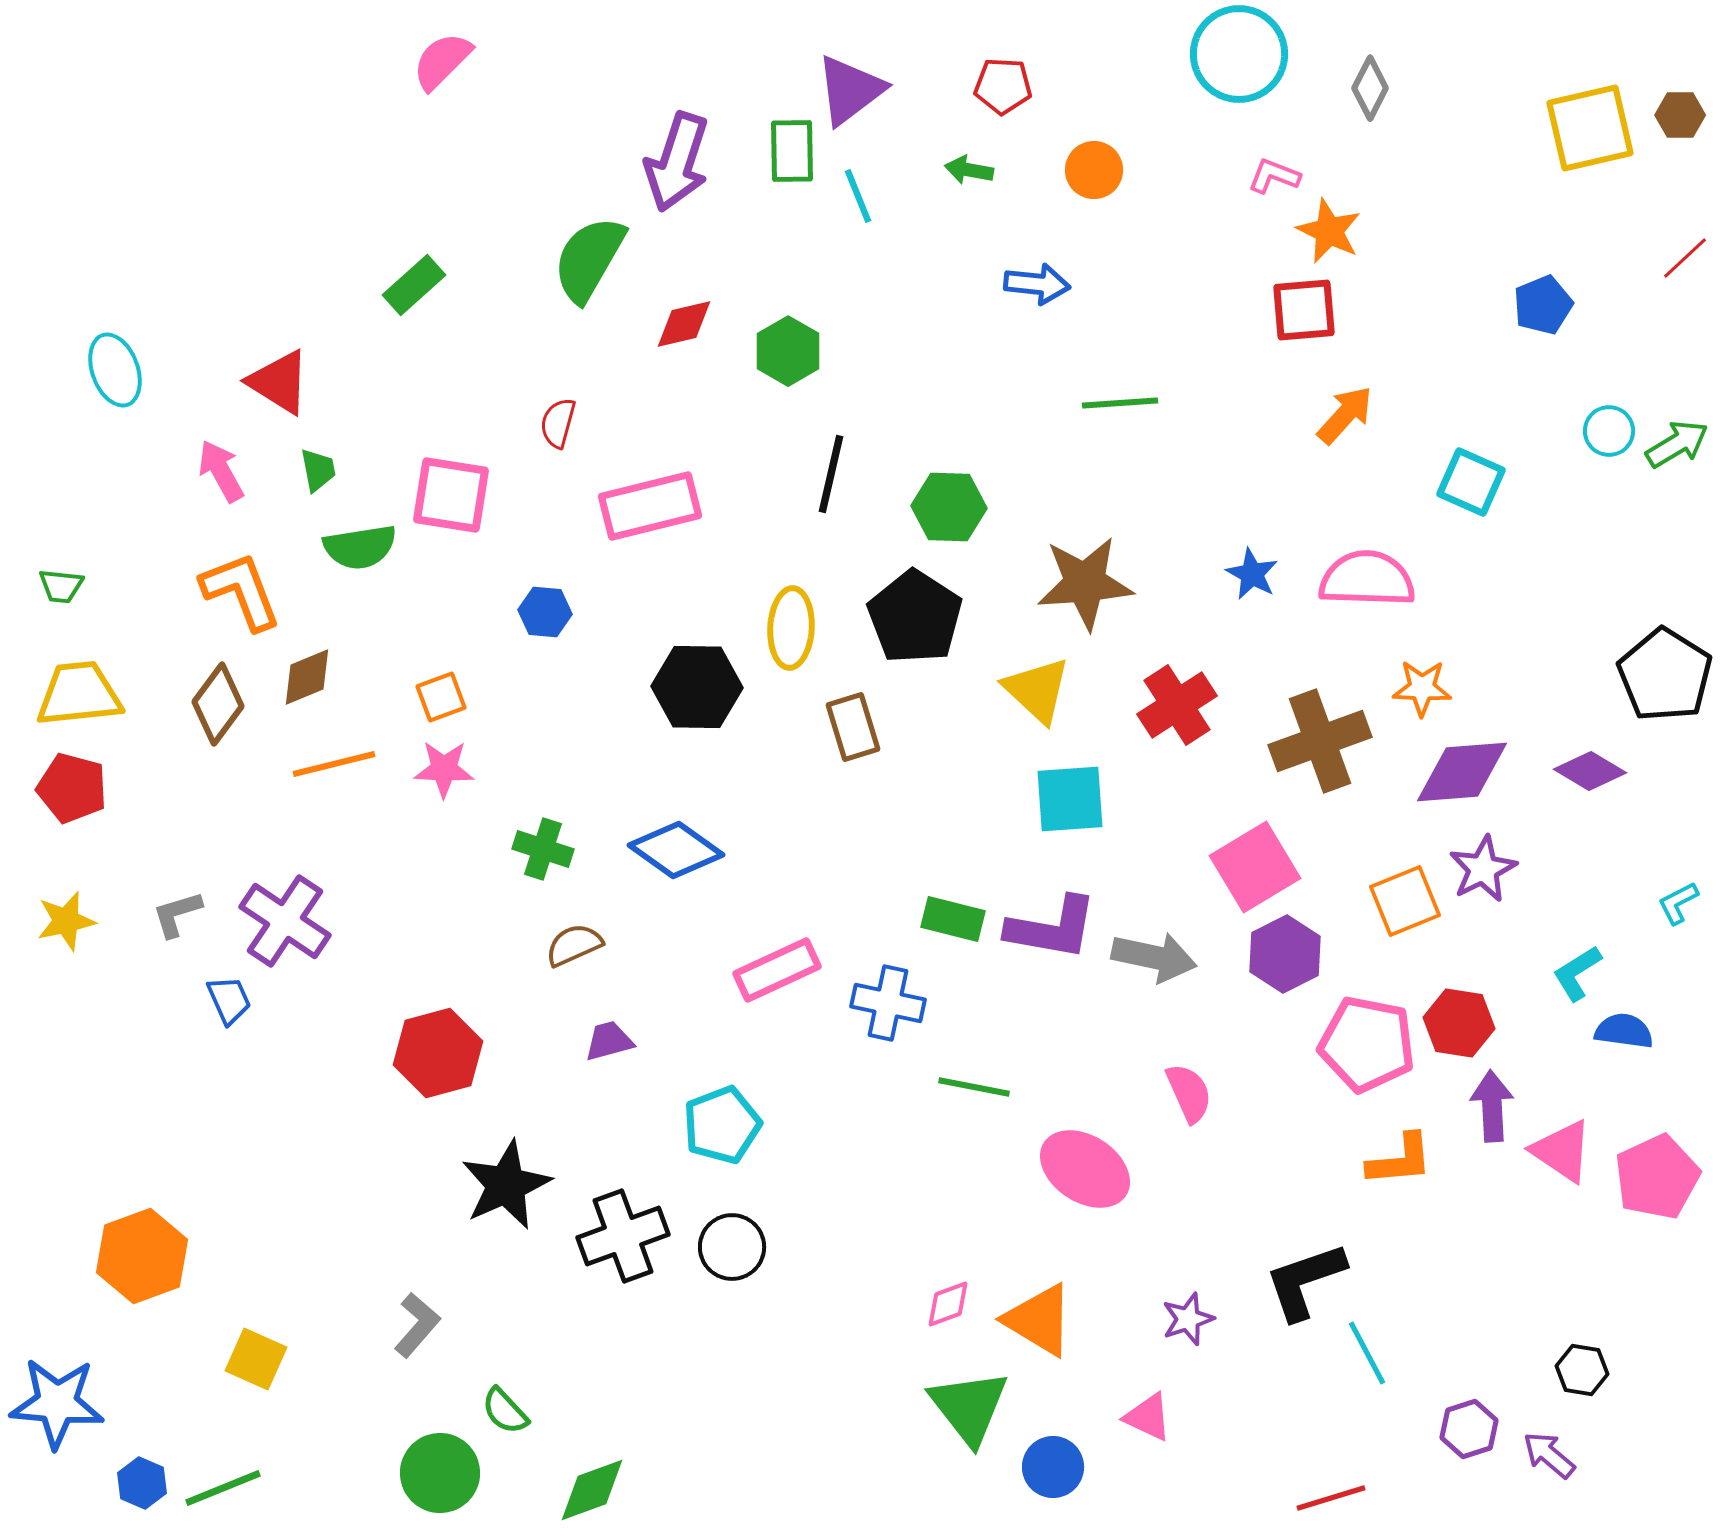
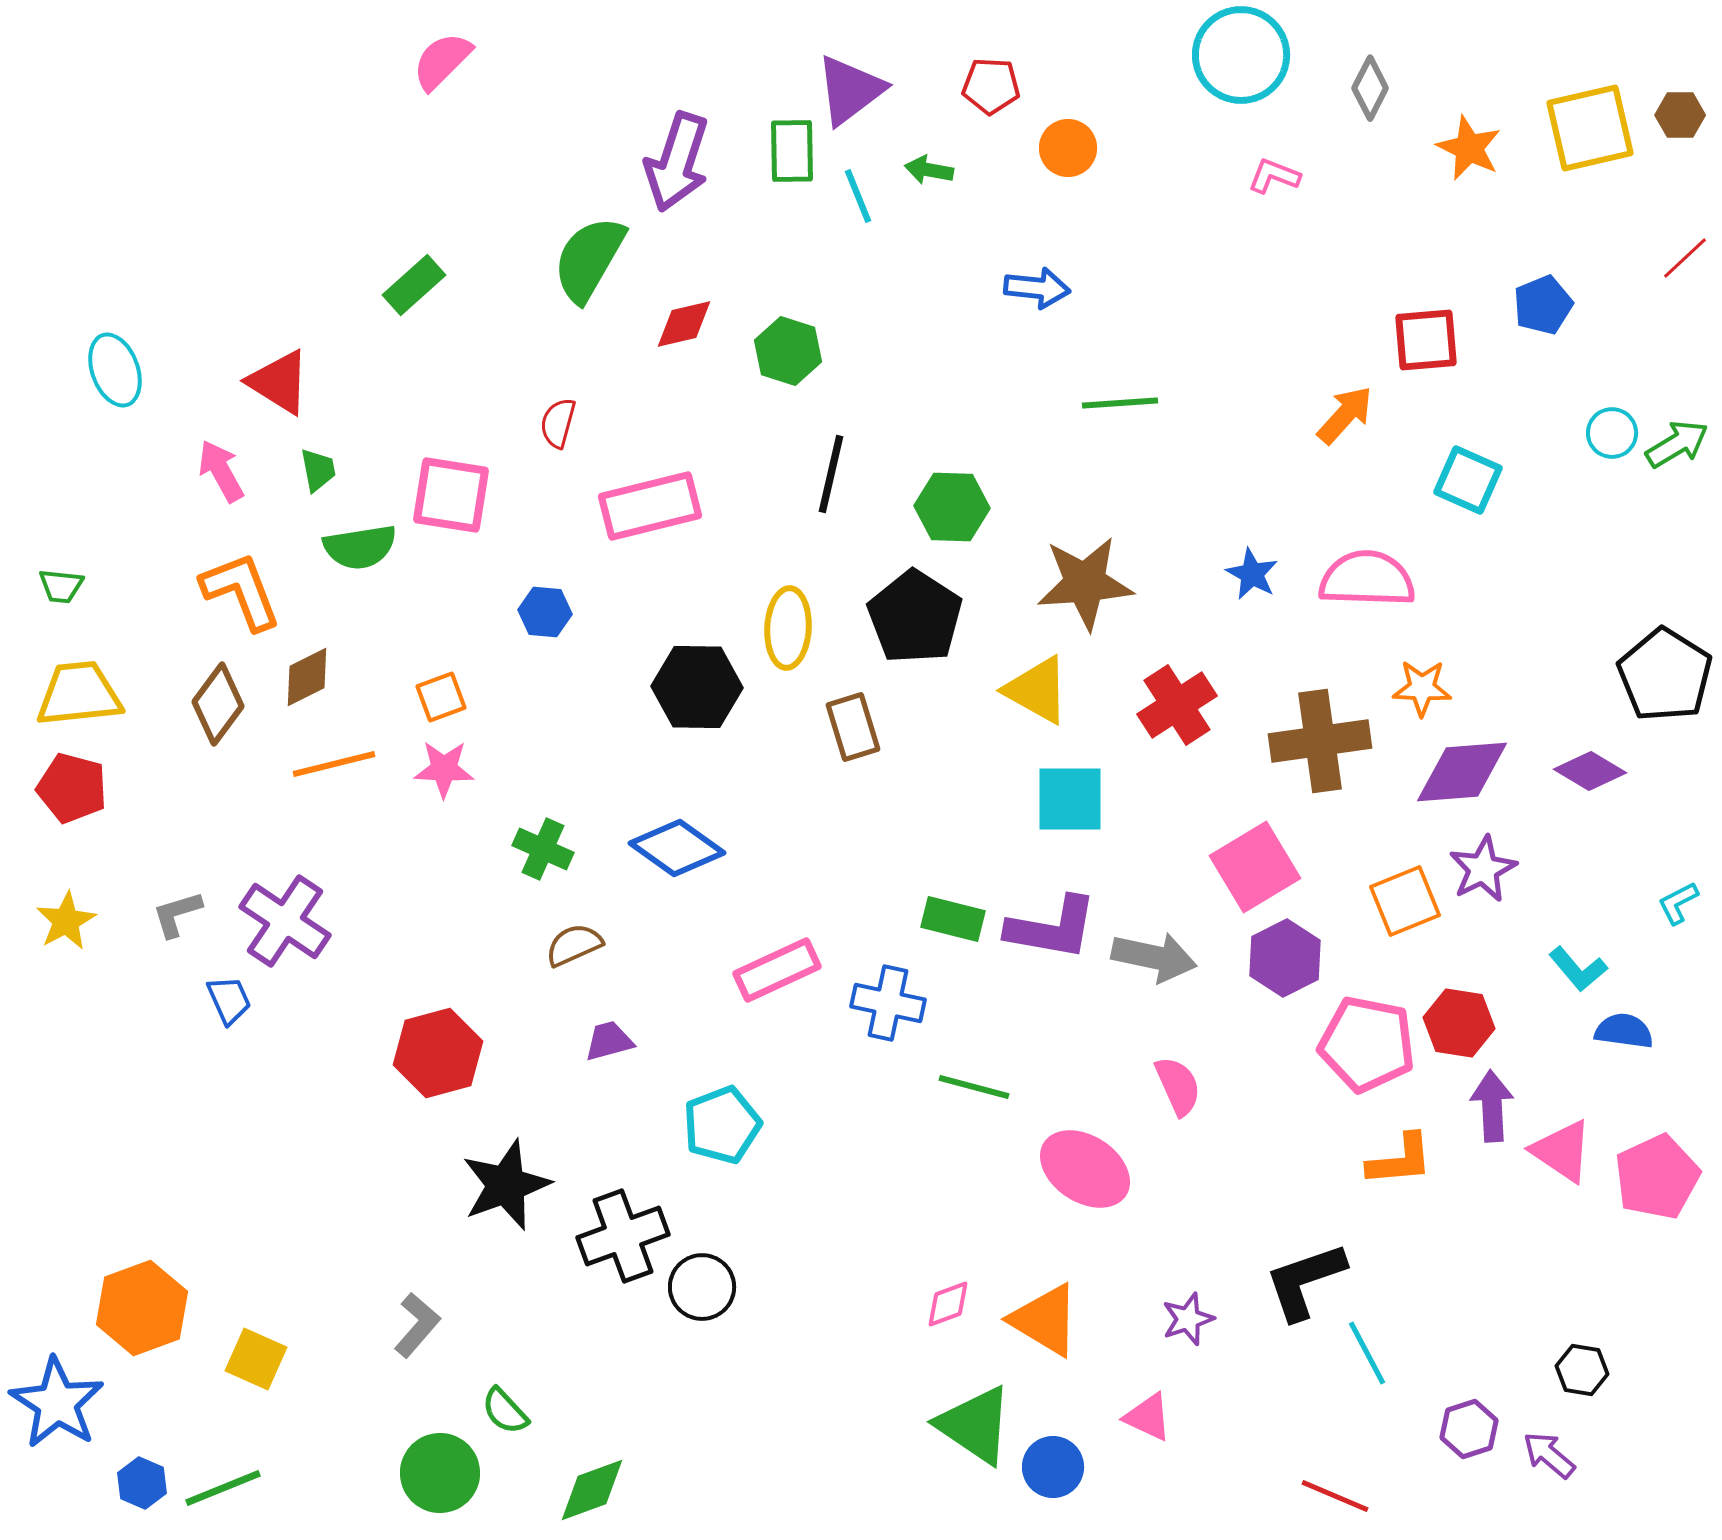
cyan circle at (1239, 54): moved 2 px right, 1 px down
red pentagon at (1003, 86): moved 12 px left
green arrow at (969, 170): moved 40 px left
orange circle at (1094, 170): moved 26 px left, 22 px up
orange star at (1329, 231): moved 140 px right, 83 px up
blue arrow at (1037, 284): moved 4 px down
red square at (1304, 310): moved 122 px right, 30 px down
green hexagon at (788, 351): rotated 12 degrees counterclockwise
cyan circle at (1609, 431): moved 3 px right, 2 px down
cyan square at (1471, 482): moved 3 px left, 2 px up
green hexagon at (949, 507): moved 3 px right
yellow ellipse at (791, 628): moved 3 px left
brown diamond at (307, 677): rotated 4 degrees counterclockwise
yellow triangle at (1037, 690): rotated 14 degrees counterclockwise
brown cross at (1320, 741): rotated 12 degrees clockwise
cyan square at (1070, 799): rotated 4 degrees clockwise
green cross at (543, 849): rotated 6 degrees clockwise
blue diamond at (676, 850): moved 1 px right, 2 px up
yellow star at (66, 921): rotated 16 degrees counterclockwise
purple hexagon at (1285, 954): moved 4 px down
cyan L-shape at (1577, 973): moved 1 px right, 4 px up; rotated 98 degrees counterclockwise
green line at (974, 1087): rotated 4 degrees clockwise
pink semicircle at (1189, 1093): moved 11 px left, 7 px up
black star at (506, 1185): rotated 4 degrees clockwise
black circle at (732, 1247): moved 30 px left, 40 px down
orange hexagon at (142, 1256): moved 52 px down
orange triangle at (1039, 1320): moved 6 px right
blue star at (57, 1403): rotated 28 degrees clockwise
green triangle at (969, 1407): moved 6 px right, 18 px down; rotated 18 degrees counterclockwise
red line at (1331, 1498): moved 4 px right, 2 px up; rotated 40 degrees clockwise
